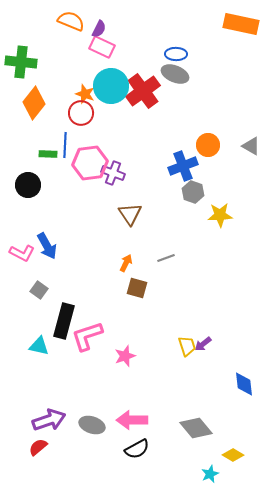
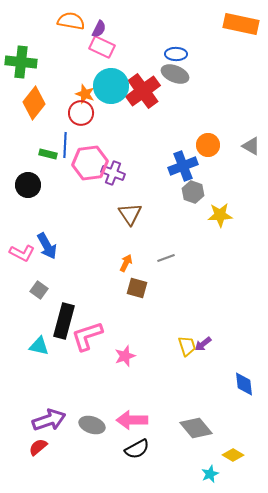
orange semicircle at (71, 21): rotated 12 degrees counterclockwise
green rectangle at (48, 154): rotated 12 degrees clockwise
